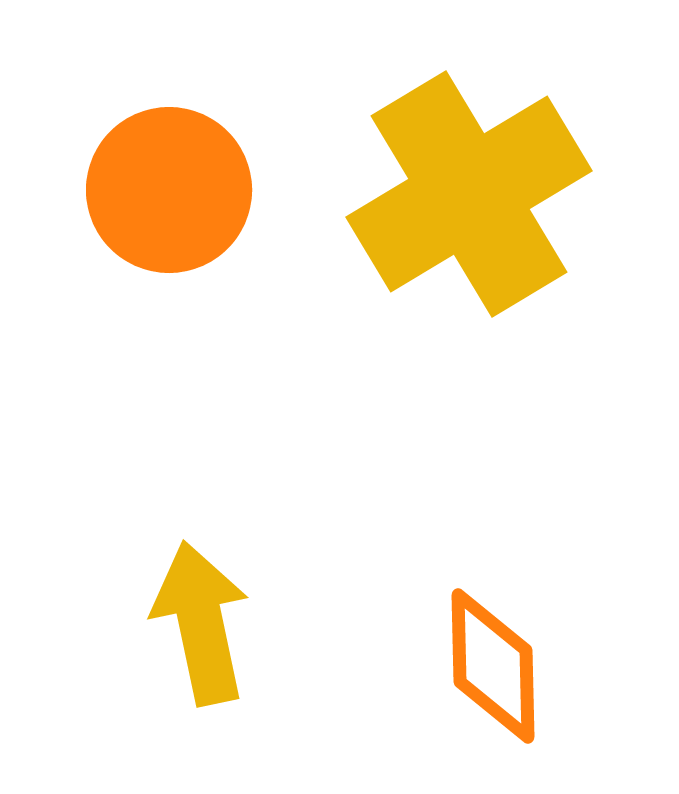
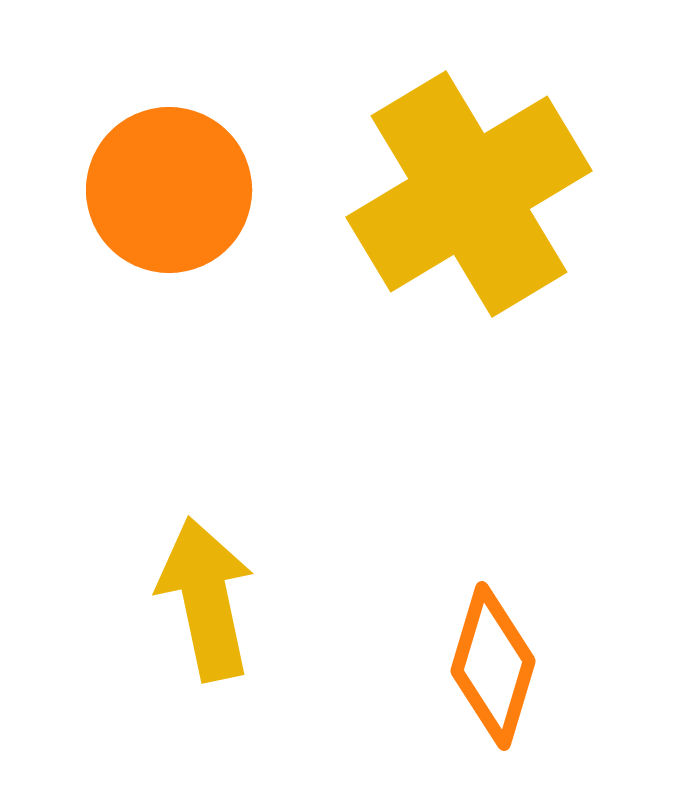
yellow arrow: moved 5 px right, 24 px up
orange diamond: rotated 18 degrees clockwise
